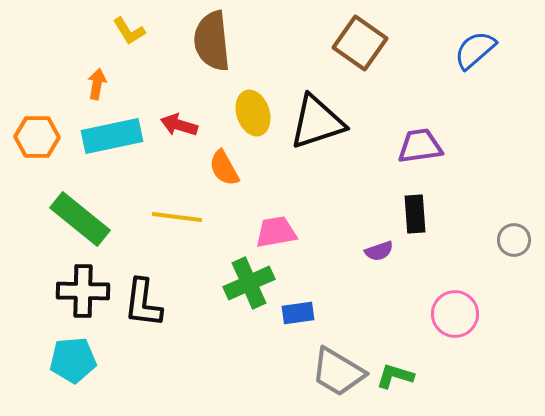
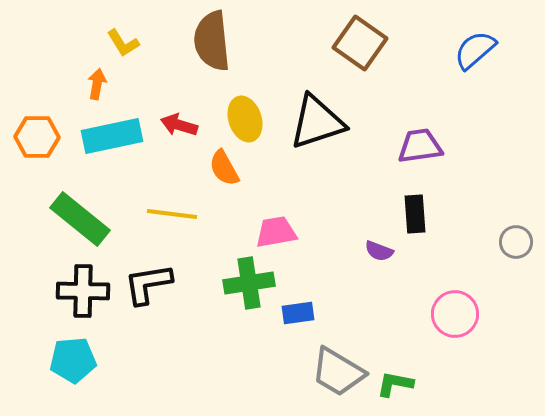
yellow L-shape: moved 6 px left, 12 px down
yellow ellipse: moved 8 px left, 6 px down
yellow line: moved 5 px left, 3 px up
gray circle: moved 2 px right, 2 px down
purple semicircle: rotated 40 degrees clockwise
green cross: rotated 15 degrees clockwise
black L-shape: moved 5 px right, 19 px up; rotated 74 degrees clockwise
green L-shape: moved 8 px down; rotated 6 degrees counterclockwise
